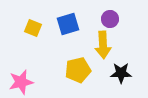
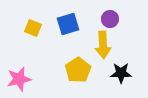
yellow pentagon: rotated 20 degrees counterclockwise
pink star: moved 2 px left, 3 px up
